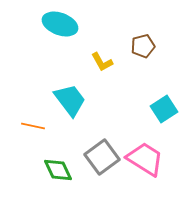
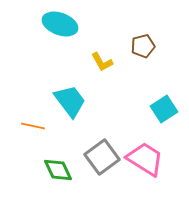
cyan trapezoid: moved 1 px down
